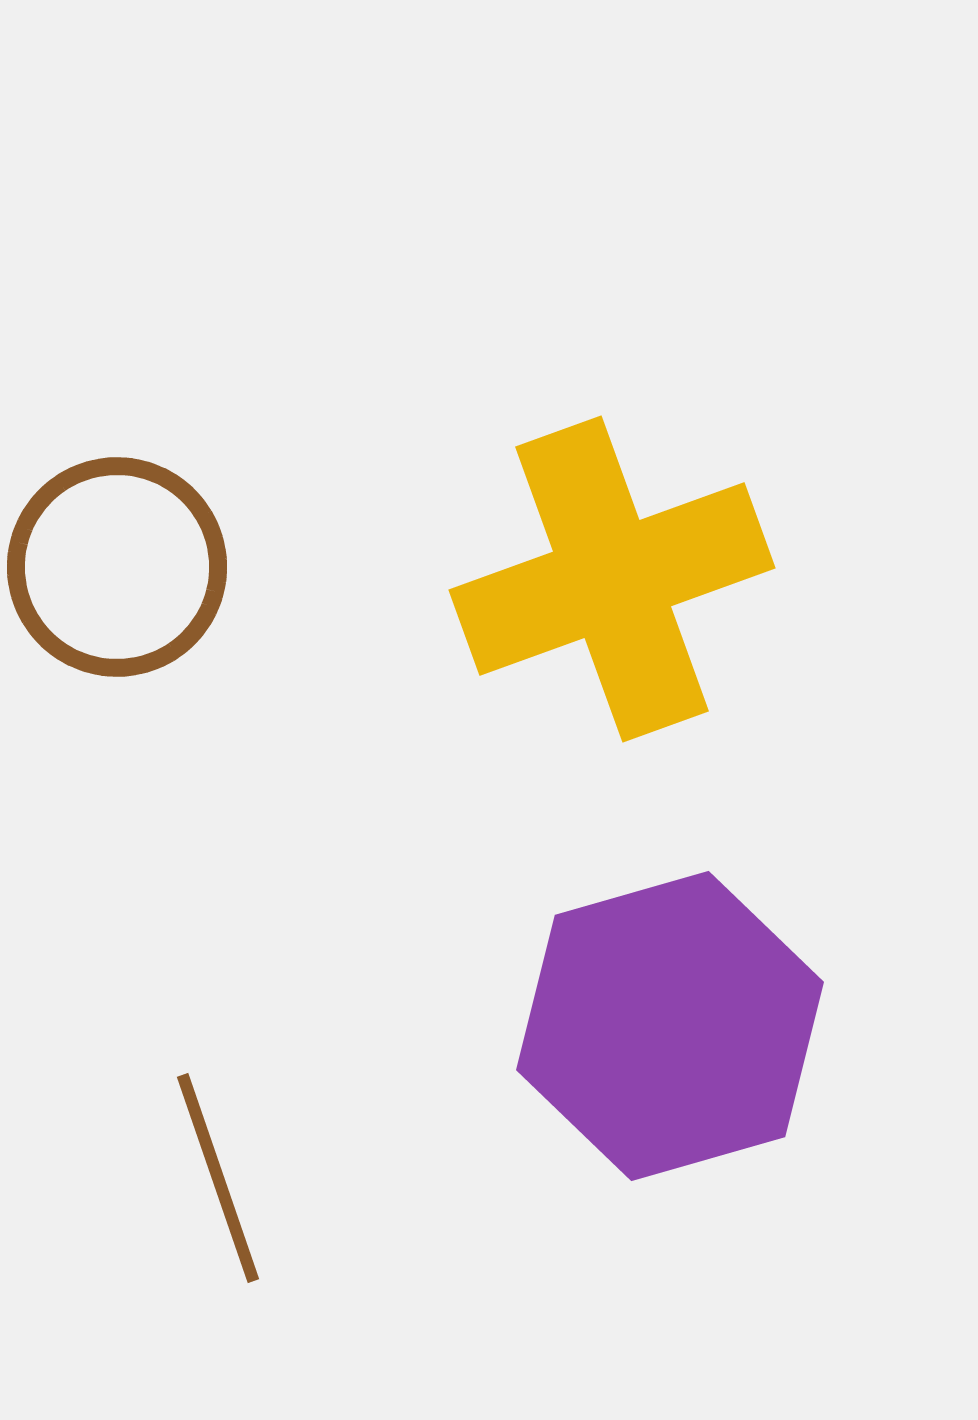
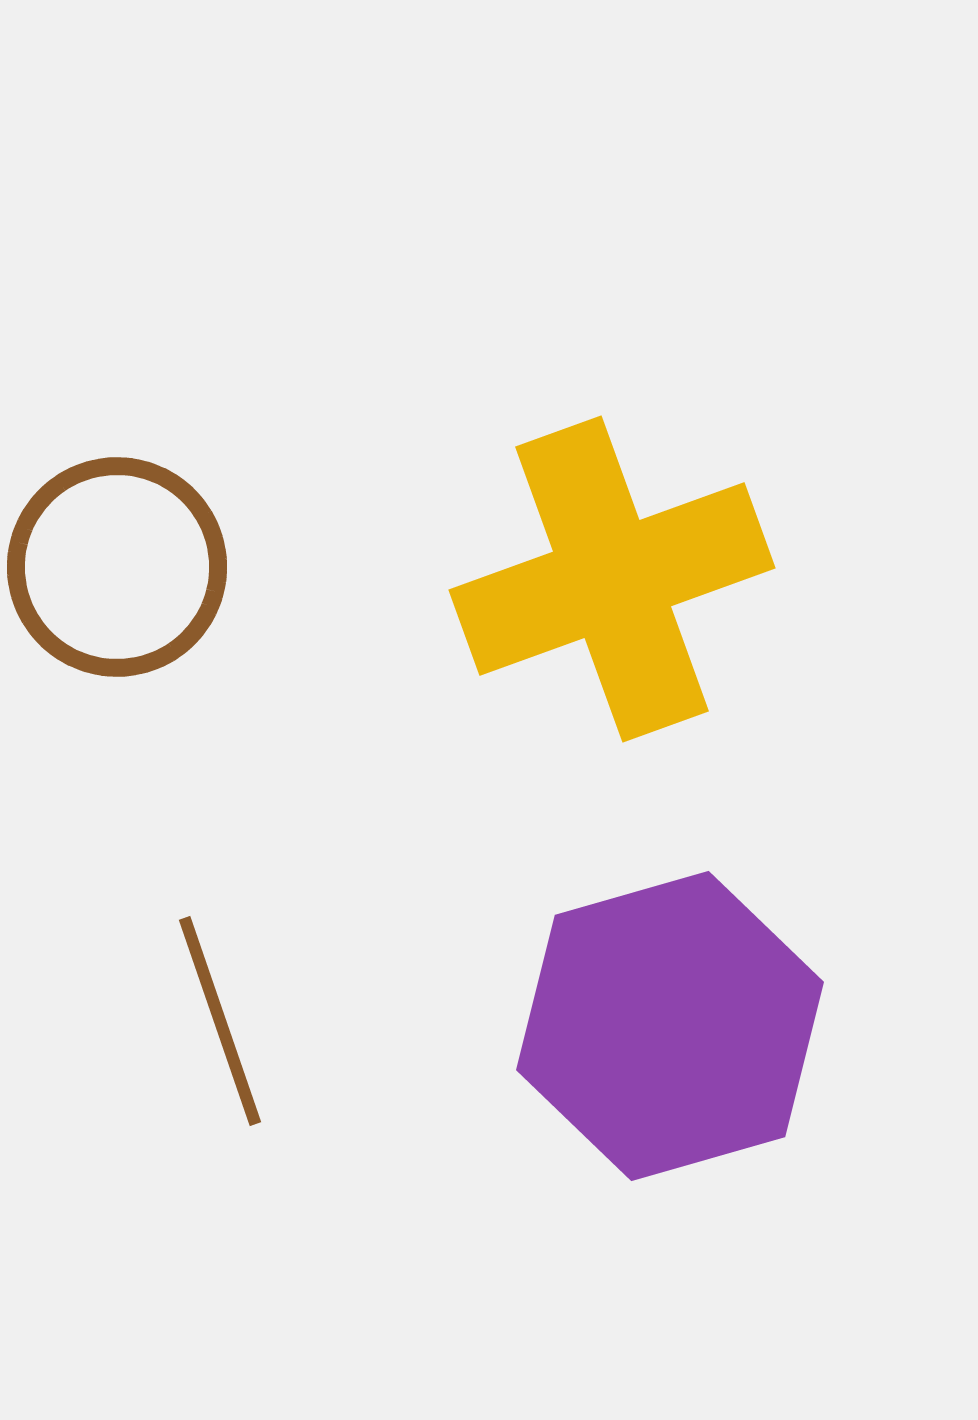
brown line: moved 2 px right, 157 px up
